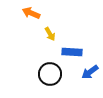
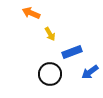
blue rectangle: rotated 24 degrees counterclockwise
